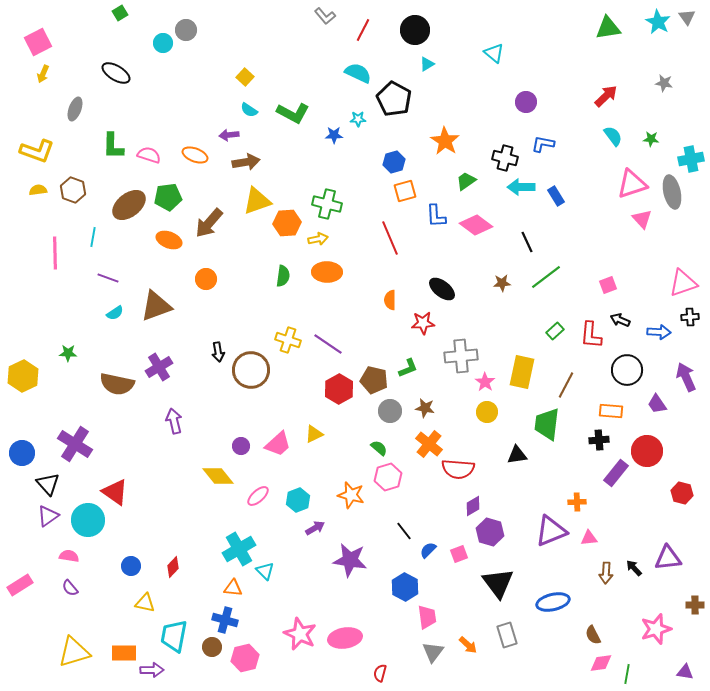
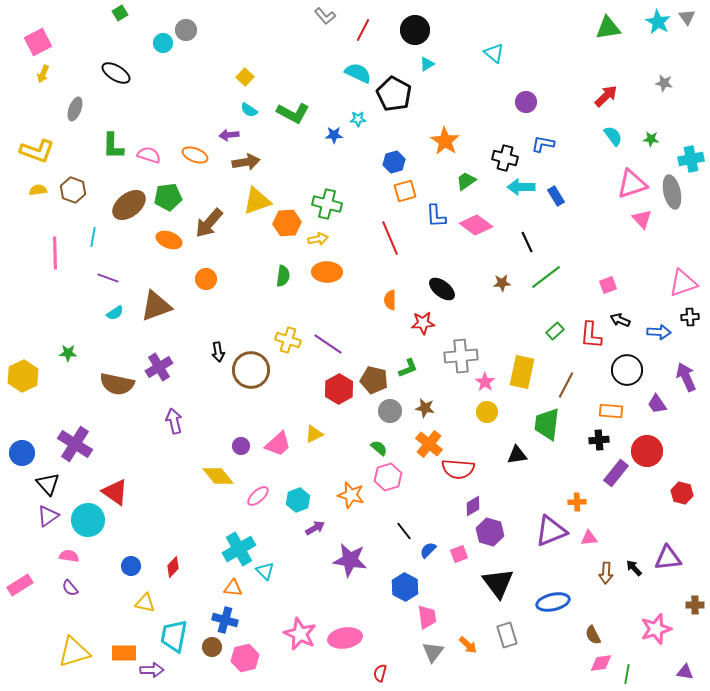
black pentagon at (394, 99): moved 5 px up
